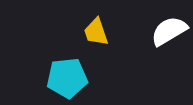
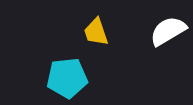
white semicircle: moved 1 px left
